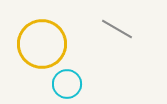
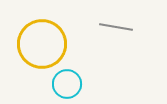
gray line: moved 1 px left, 2 px up; rotated 20 degrees counterclockwise
